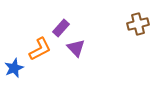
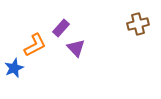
orange L-shape: moved 5 px left, 4 px up
